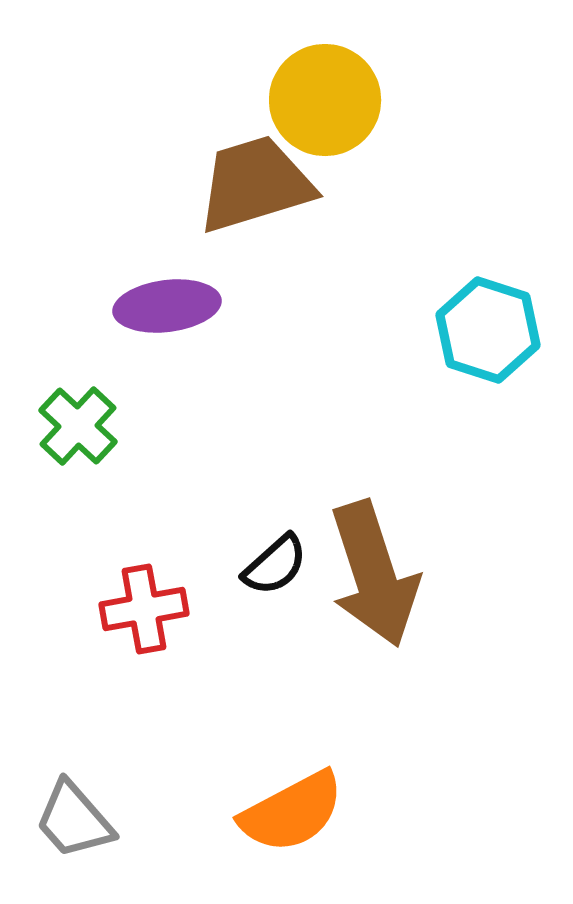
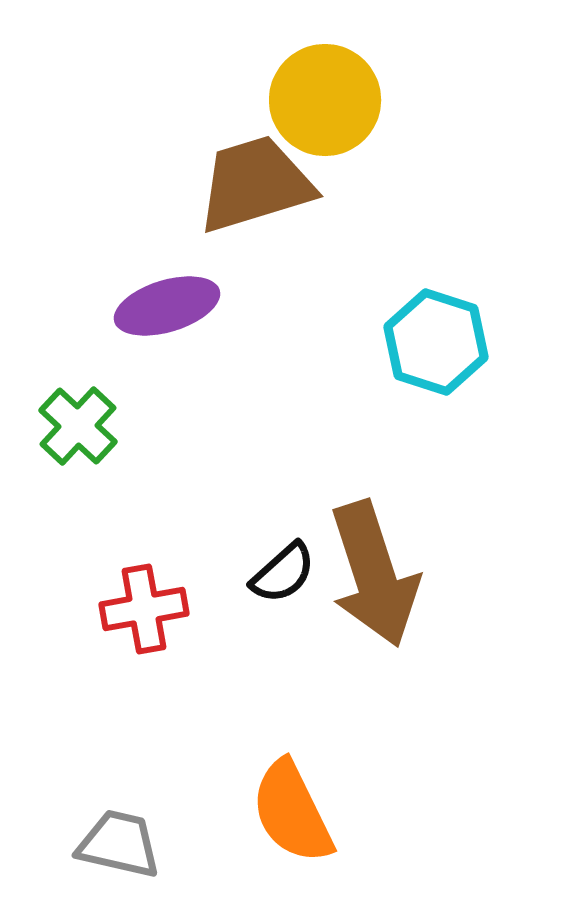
purple ellipse: rotated 10 degrees counterclockwise
cyan hexagon: moved 52 px left, 12 px down
black semicircle: moved 8 px right, 8 px down
orange semicircle: rotated 92 degrees clockwise
gray trapezoid: moved 45 px right, 24 px down; rotated 144 degrees clockwise
